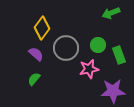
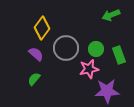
green arrow: moved 2 px down
green circle: moved 2 px left, 4 px down
purple star: moved 6 px left
